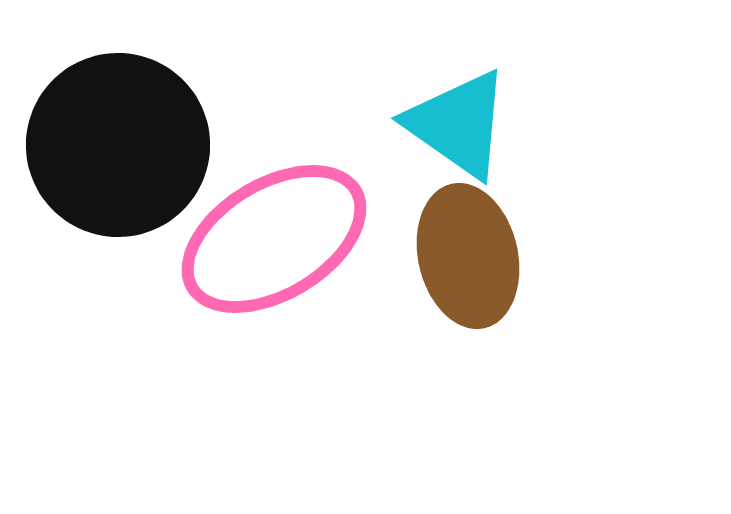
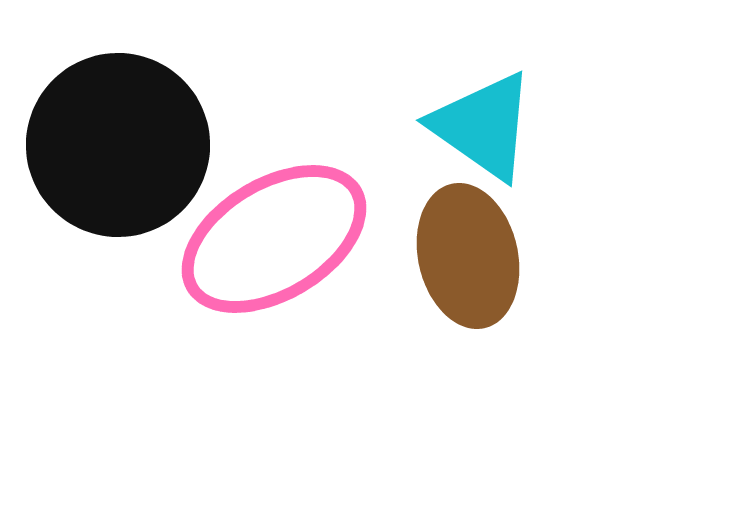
cyan triangle: moved 25 px right, 2 px down
